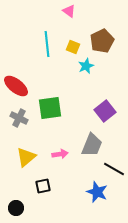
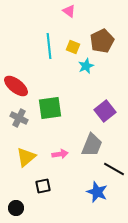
cyan line: moved 2 px right, 2 px down
